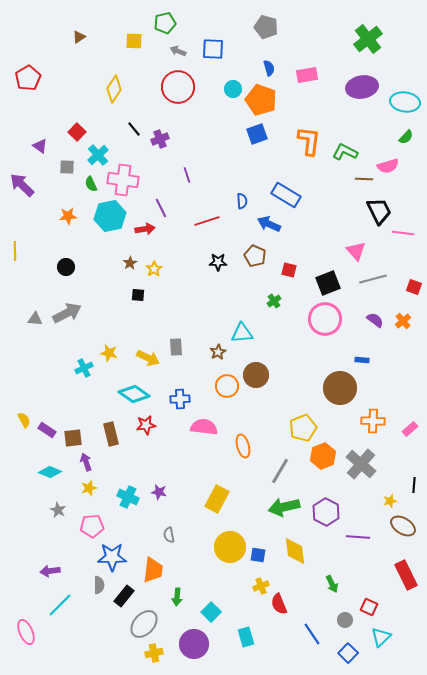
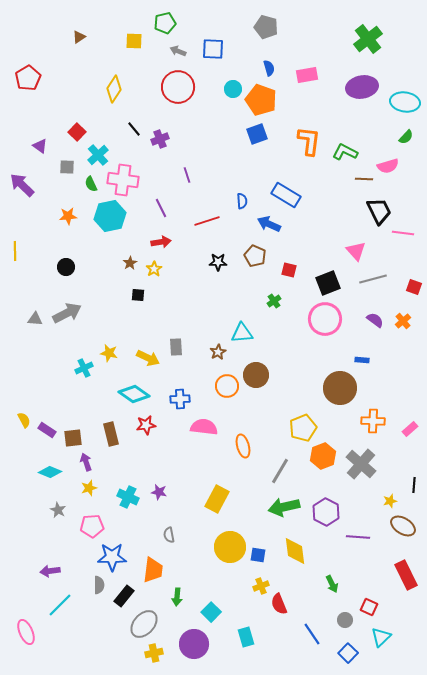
red arrow at (145, 229): moved 16 px right, 13 px down
